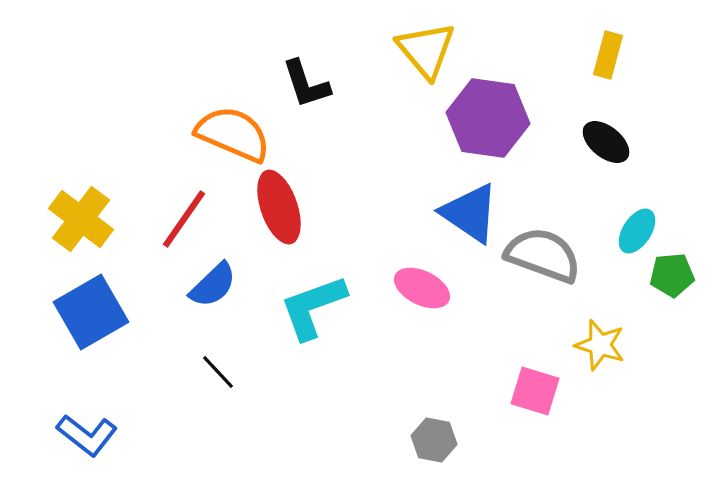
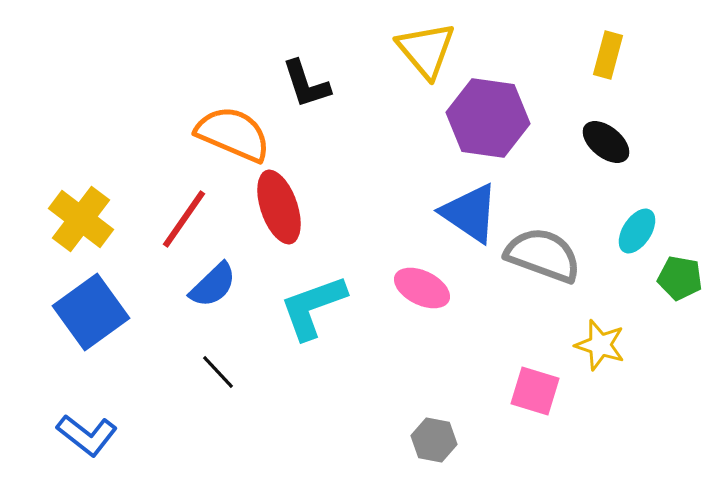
green pentagon: moved 8 px right, 3 px down; rotated 15 degrees clockwise
blue square: rotated 6 degrees counterclockwise
